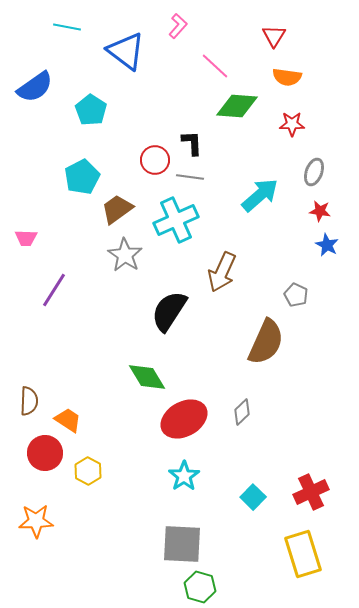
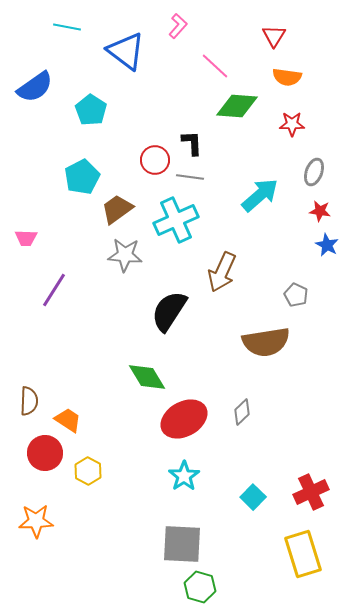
gray star at (125, 255): rotated 28 degrees counterclockwise
brown semicircle at (266, 342): rotated 57 degrees clockwise
